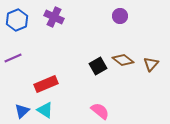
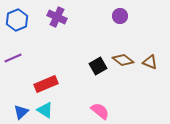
purple cross: moved 3 px right
brown triangle: moved 1 px left, 2 px up; rotated 49 degrees counterclockwise
blue triangle: moved 1 px left, 1 px down
